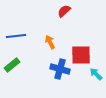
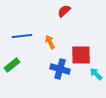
blue line: moved 6 px right
